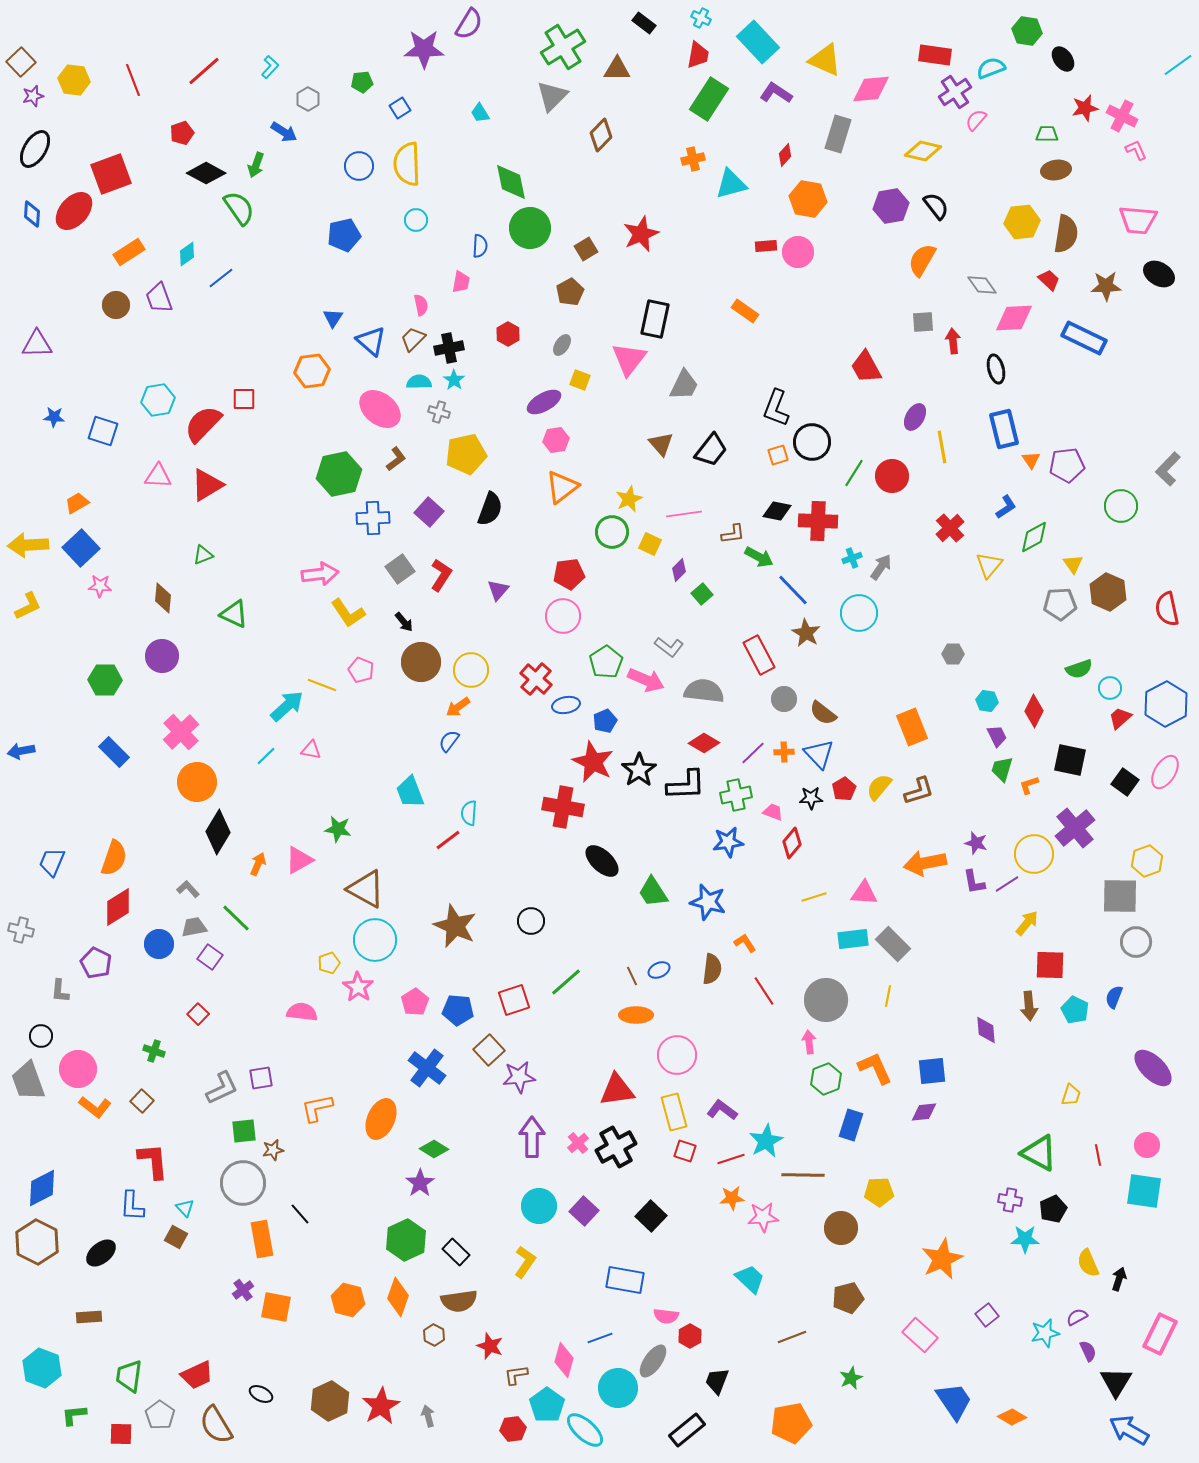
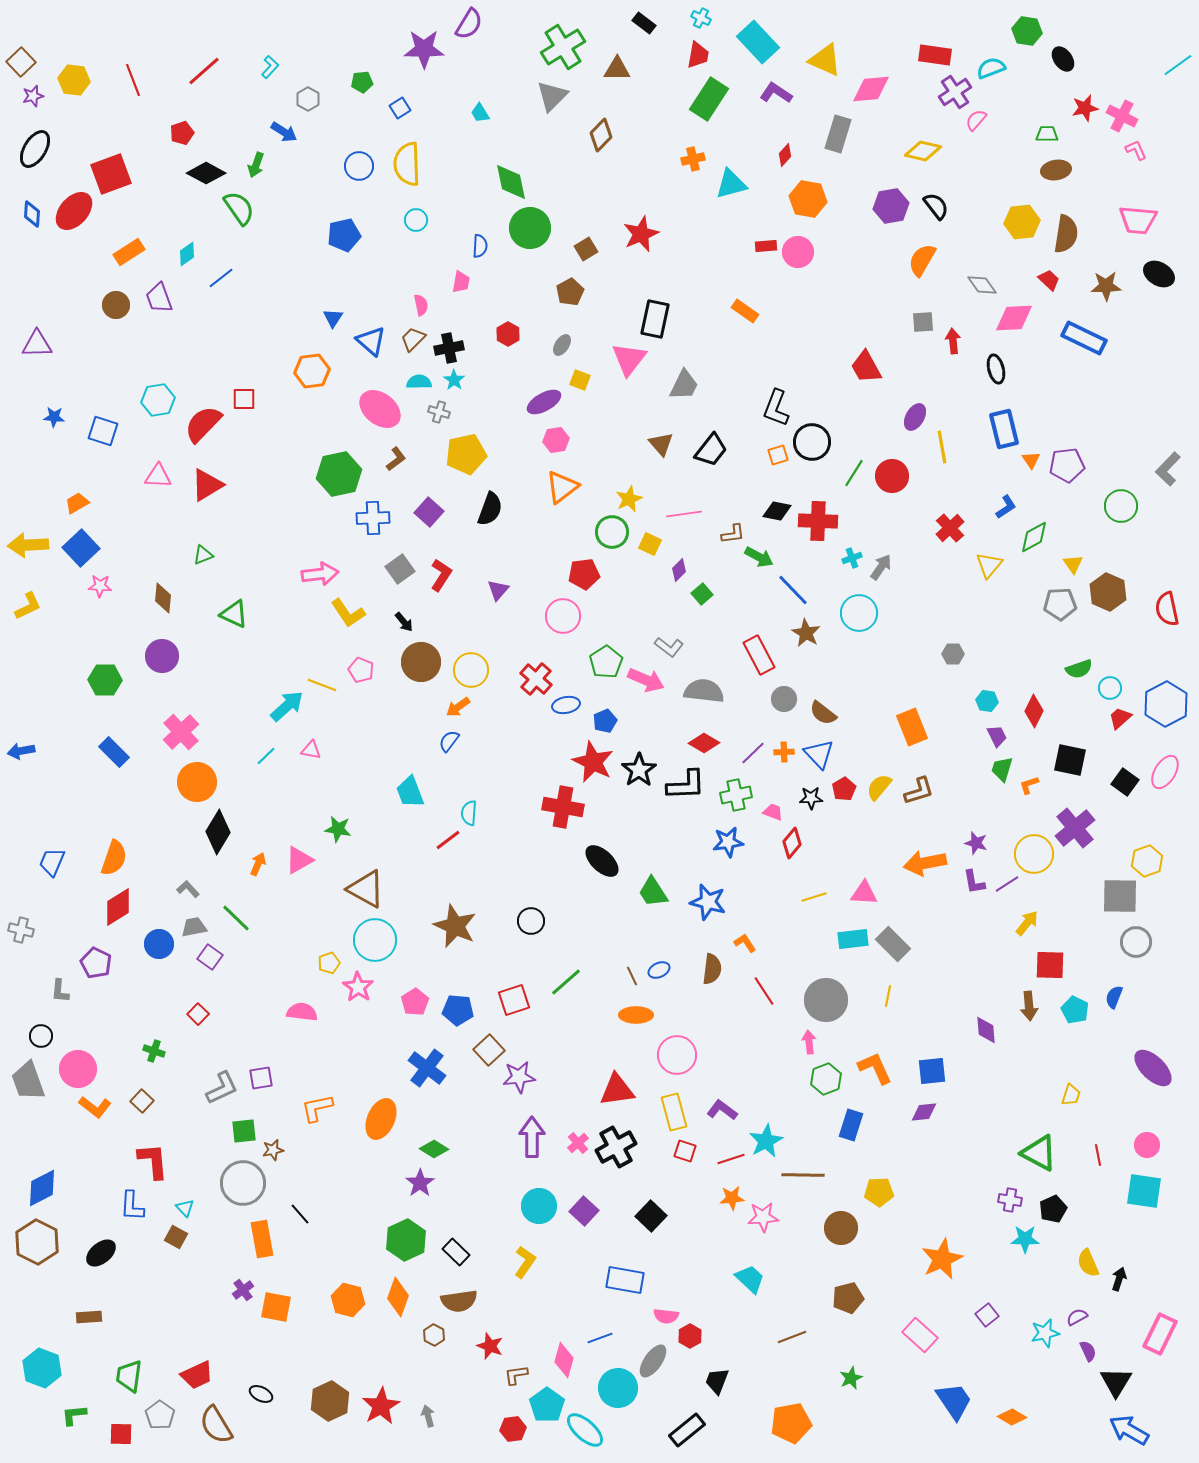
red pentagon at (569, 574): moved 15 px right
